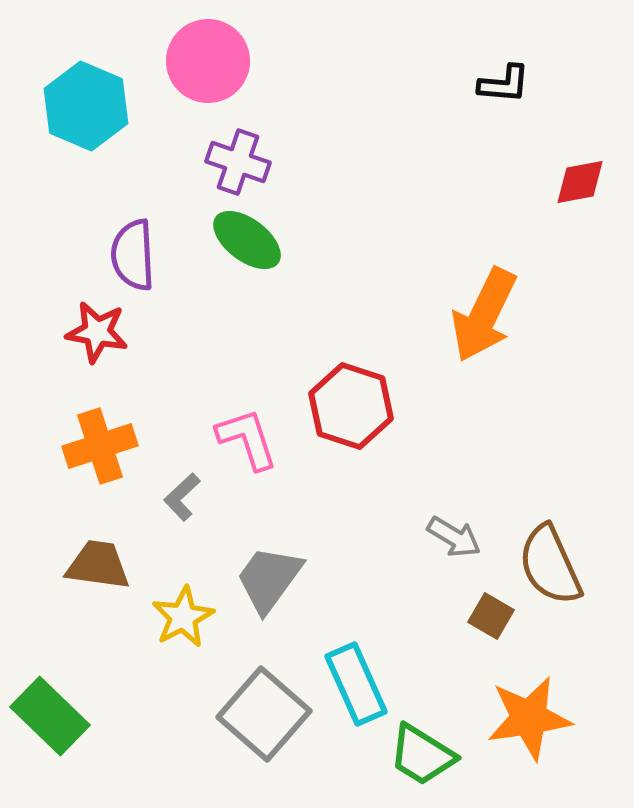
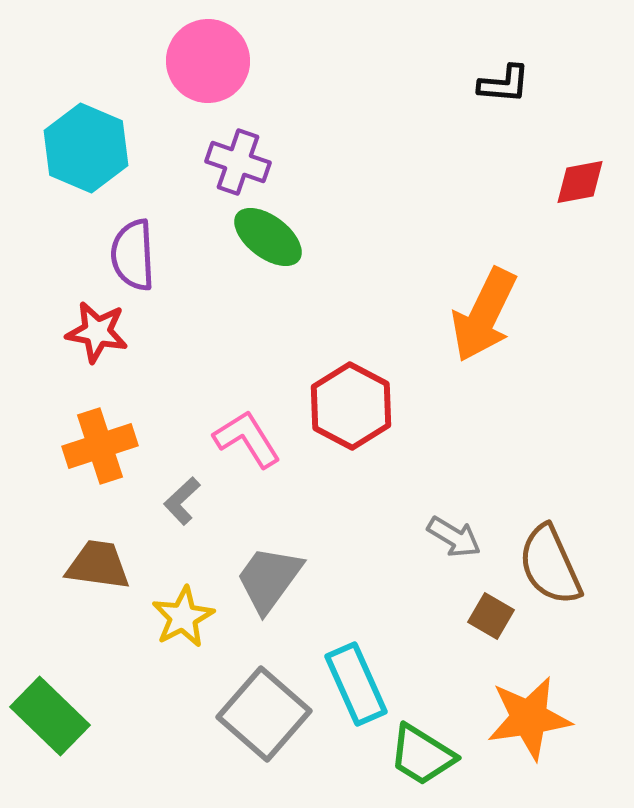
cyan hexagon: moved 42 px down
green ellipse: moved 21 px right, 3 px up
red hexagon: rotated 10 degrees clockwise
pink L-shape: rotated 14 degrees counterclockwise
gray L-shape: moved 4 px down
